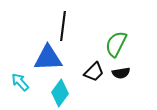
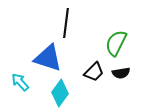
black line: moved 3 px right, 3 px up
green semicircle: moved 1 px up
blue triangle: rotated 20 degrees clockwise
